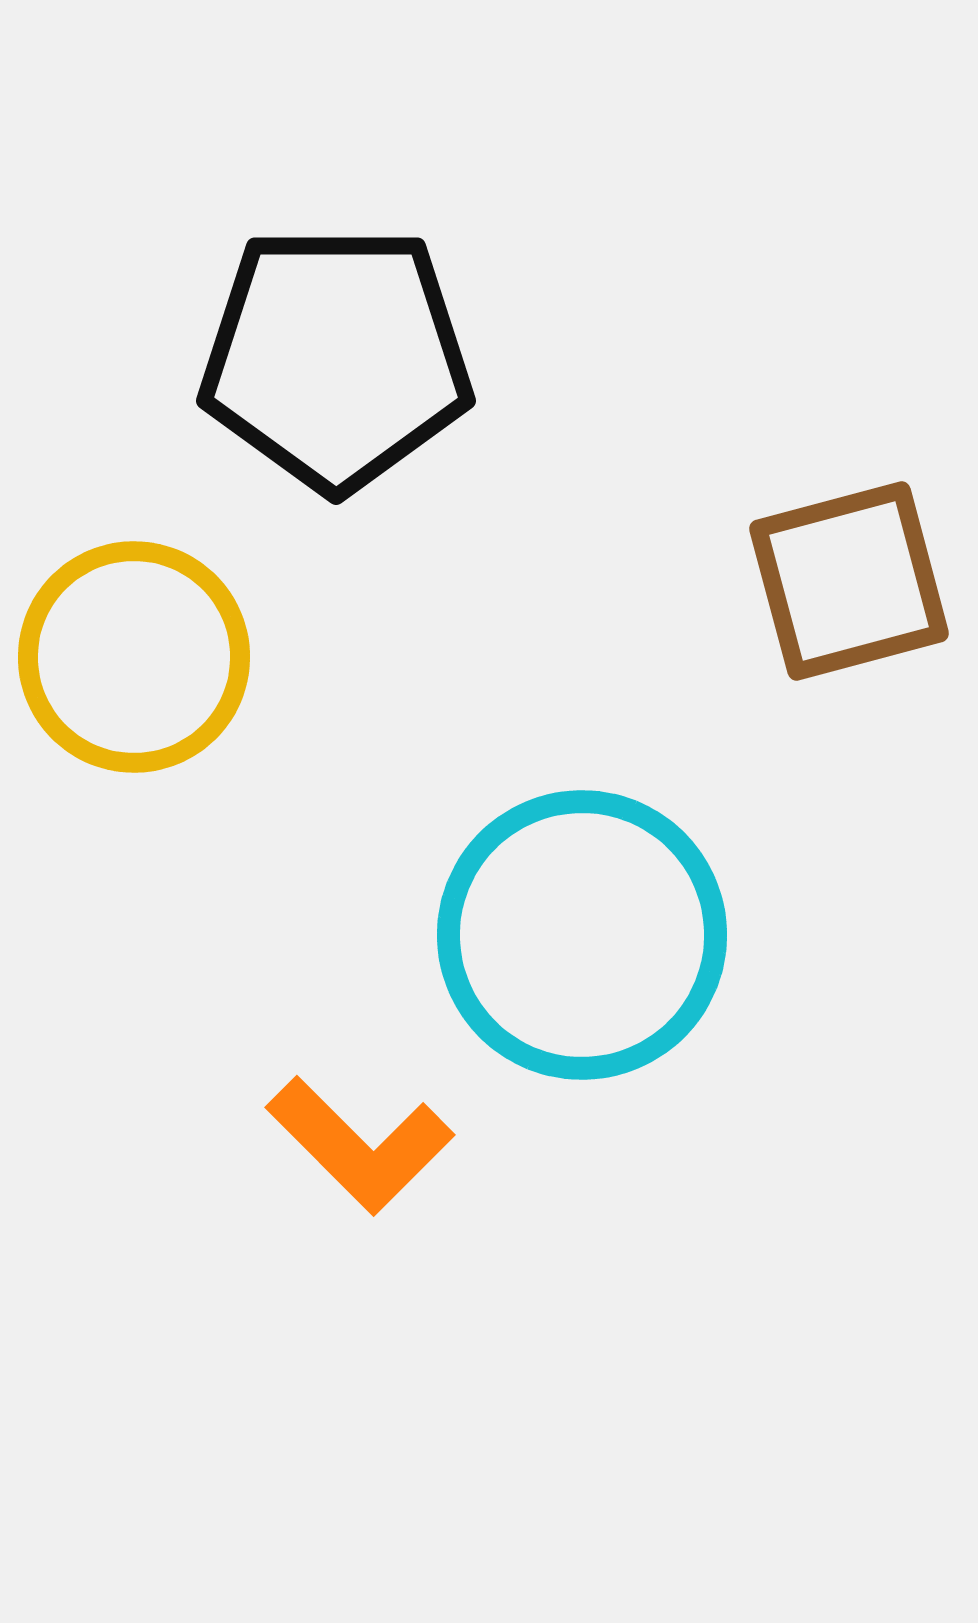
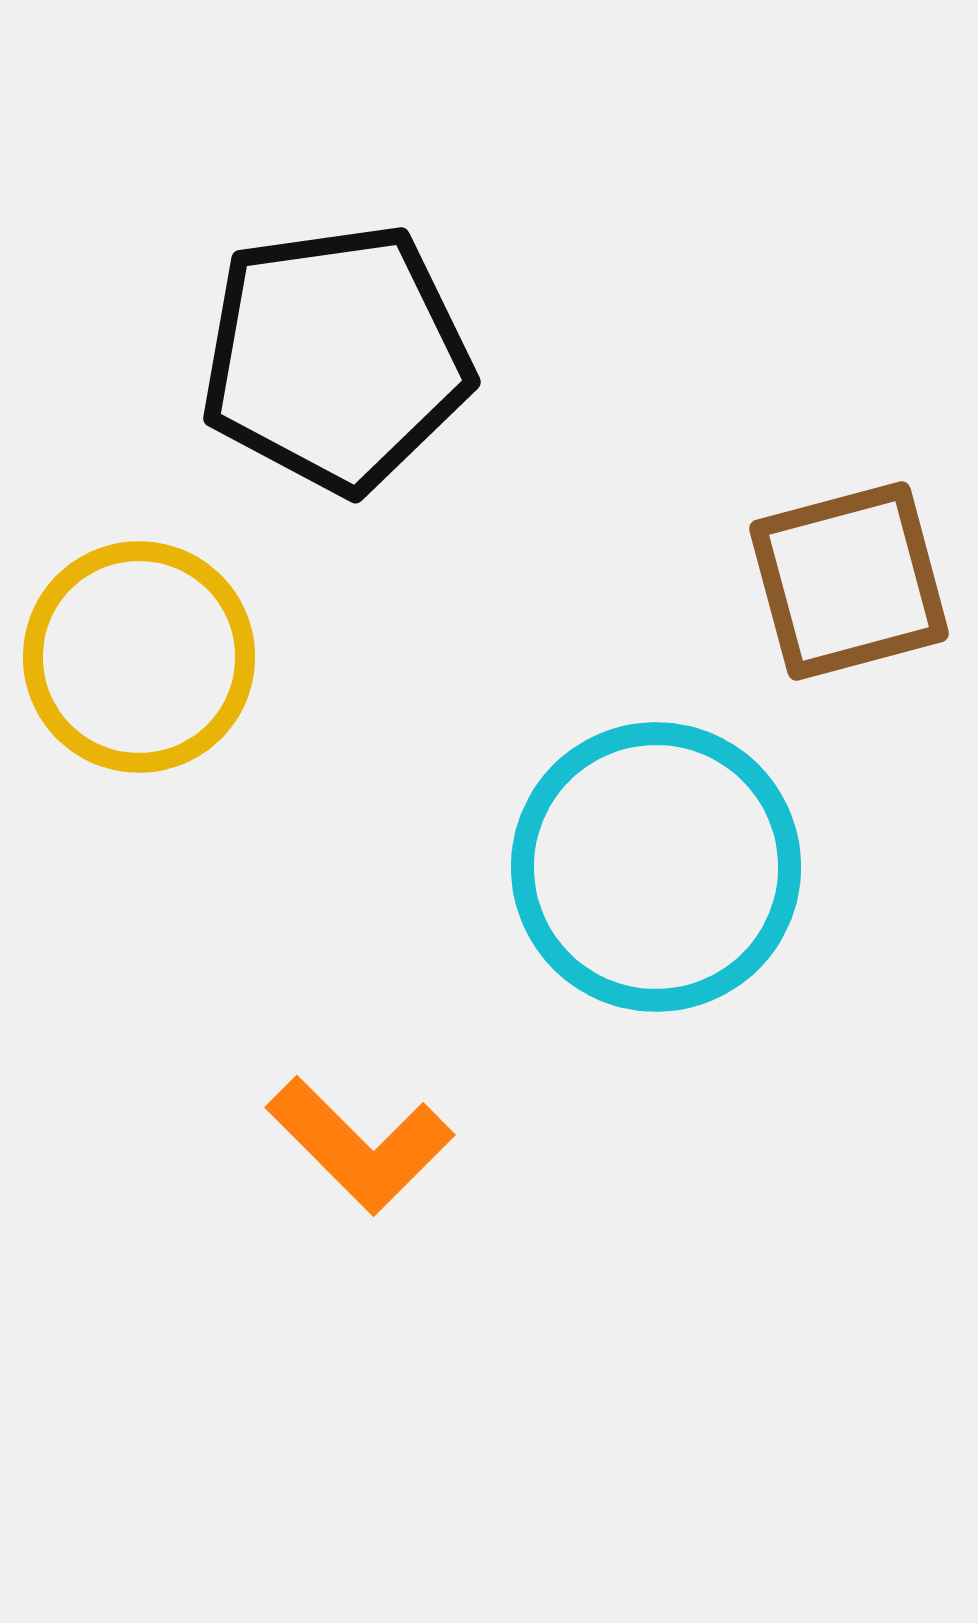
black pentagon: rotated 8 degrees counterclockwise
yellow circle: moved 5 px right
cyan circle: moved 74 px right, 68 px up
